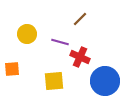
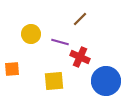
yellow circle: moved 4 px right
blue circle: moved 1 px right
